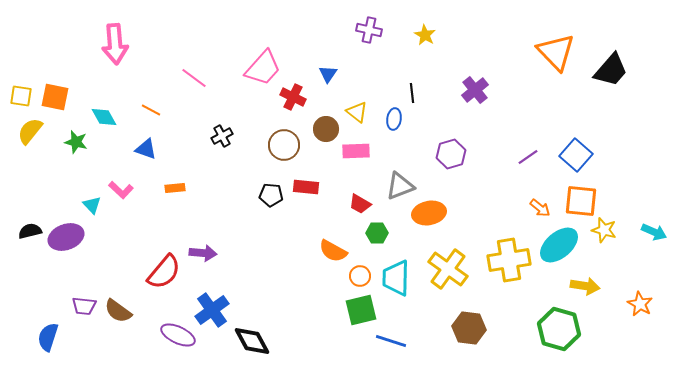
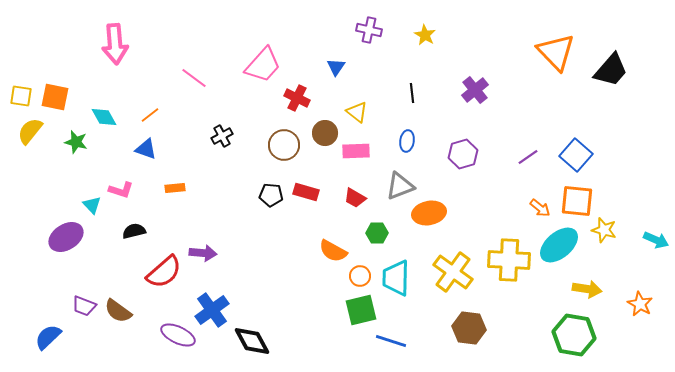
pink trapezoid at (263, 68): moved 3 px up
blue triangle at (328, 74): moved 8 px right, 7 px up
red cross at (293, 97): moved 4 px right, 1 px down
orange line at (151, 110): moved 1 px left, 5 px down; rotated 66 degrees counterclockwise
blue ellipse at (394, 119): moved 13 px right, 22 px down
brown circle at (326, 129): moved 1 px left, 4 px down
purple hexagon at (451, 154): moved 12 px right
red rectangle at (306, 187): moved 5 px down; rotated 10 degrees clockwise
pink L-shape at (121, 190): rotated 25 degrees counterclockwise
orange square at (581, 201): moved 4 px left
red trapezoid at (360, 204): moved 5 px left, 6 px up
black semicircle at (30, 231): moved 104 px right
cyan arrow at (654, 232): moved 2 px right, 8 px down
purple ellipse at (66, 237): rotated 12 degrees counterclockwise
yellow cross at (509, 260): rotated 12 degrees clockwise
yellow cross at (448, 269): moved 5 px right, 3 px down
red semicircle at (164, 272): rotated 9 degrees clockwise
yellow arrow at (585, 286): moved 2 px right, 3 px down
purple trapezoid at (84, 306): rotated 15 degrees clockwise
green hexagon at (559, 329): moved 15 px right, 6 px down; rotated 6 degrees counterclockwise
blue semicircle at (48, 337): rotated 28 degrees clockwise
